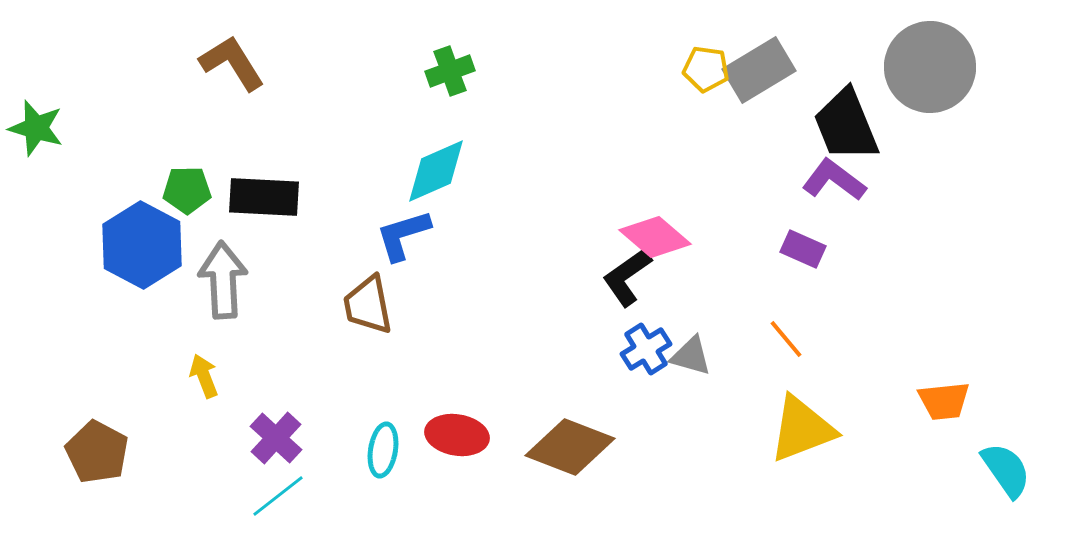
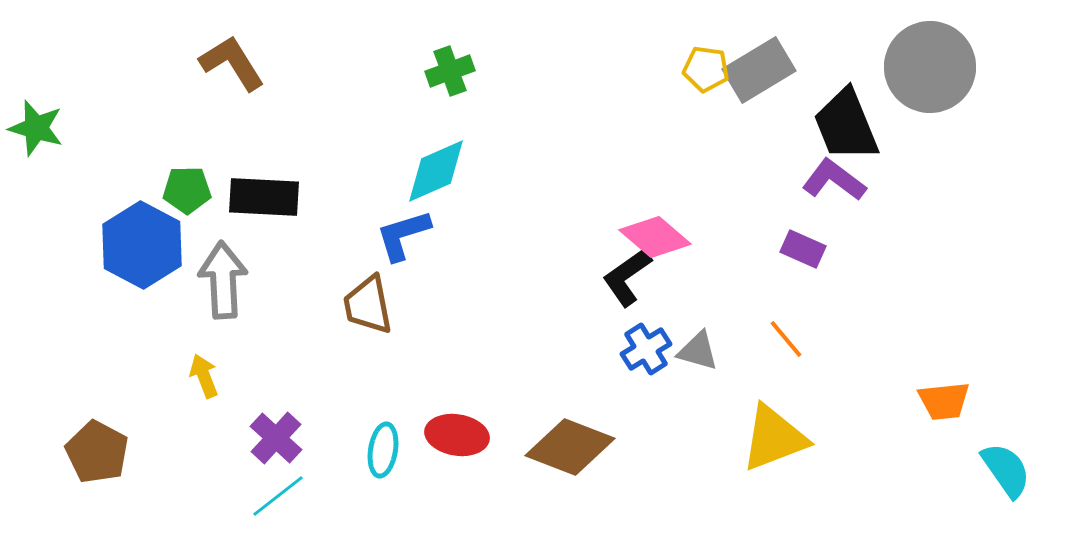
gray triangle: moved 7 px right, 5 px up
yellow triangle: moved 28 px left, 9 px down
